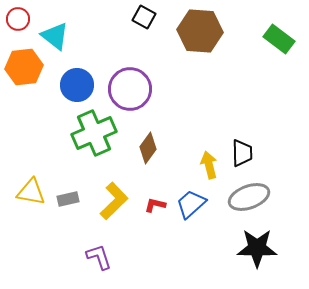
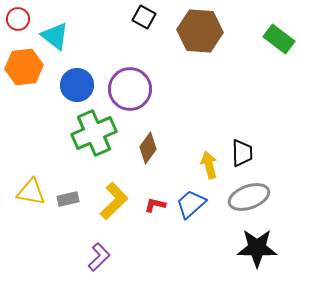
purple L-shape: rotated 64 degrees clockwise
